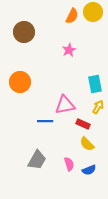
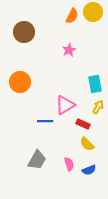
pink triangle: rotated 20 degrees counterclockwise
